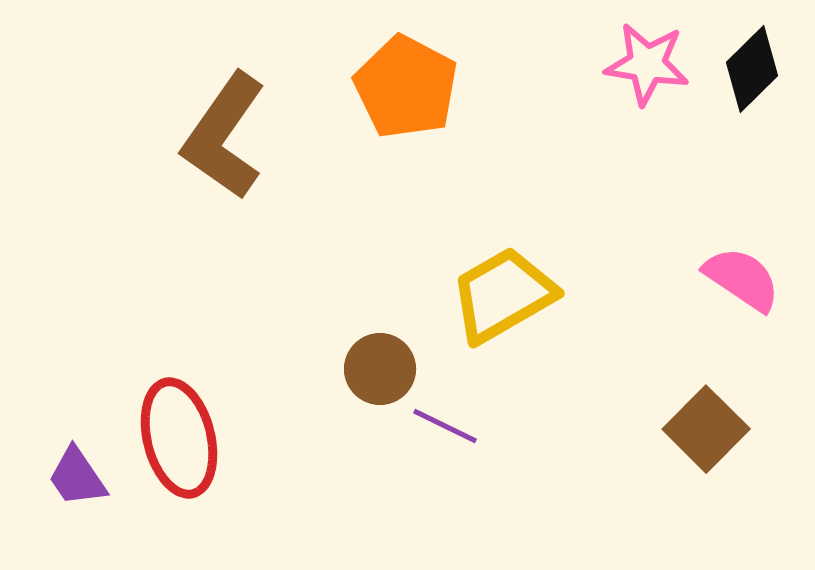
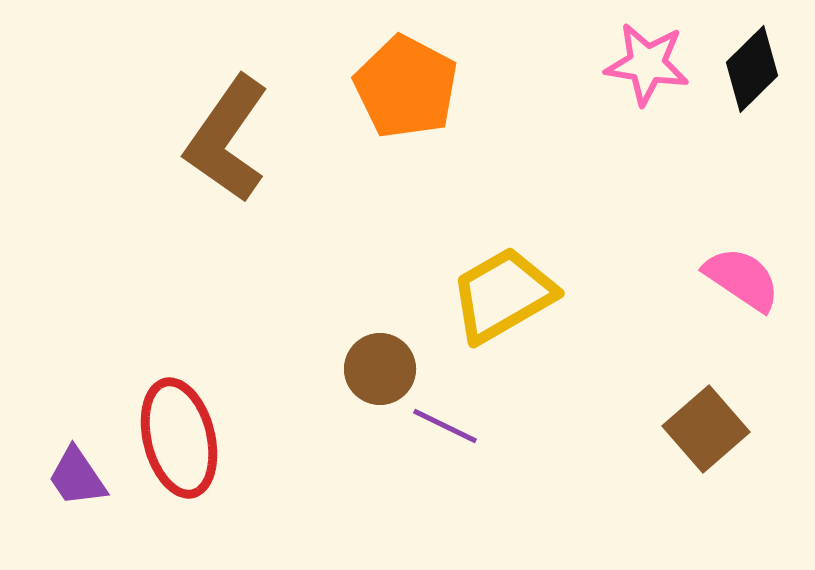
brown L-shape: moved 3 px right, 3 px down
brown square: rotated 4 degrees clockwise
